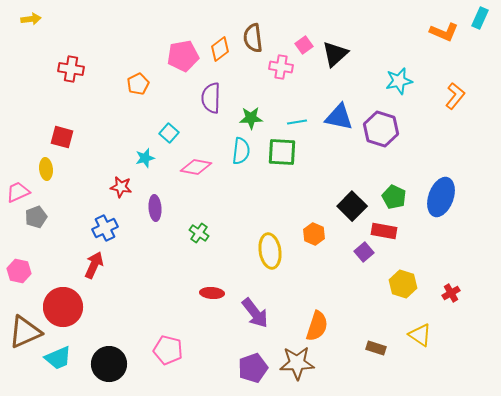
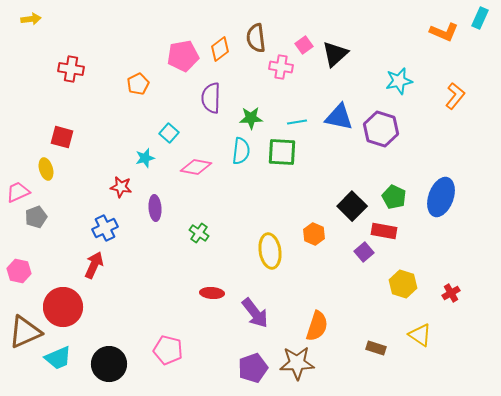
brown semicircle at (253, 38): moved 3 px right
yellow ellipse at (46, 169): rotated 10 degrees counterclockwise
